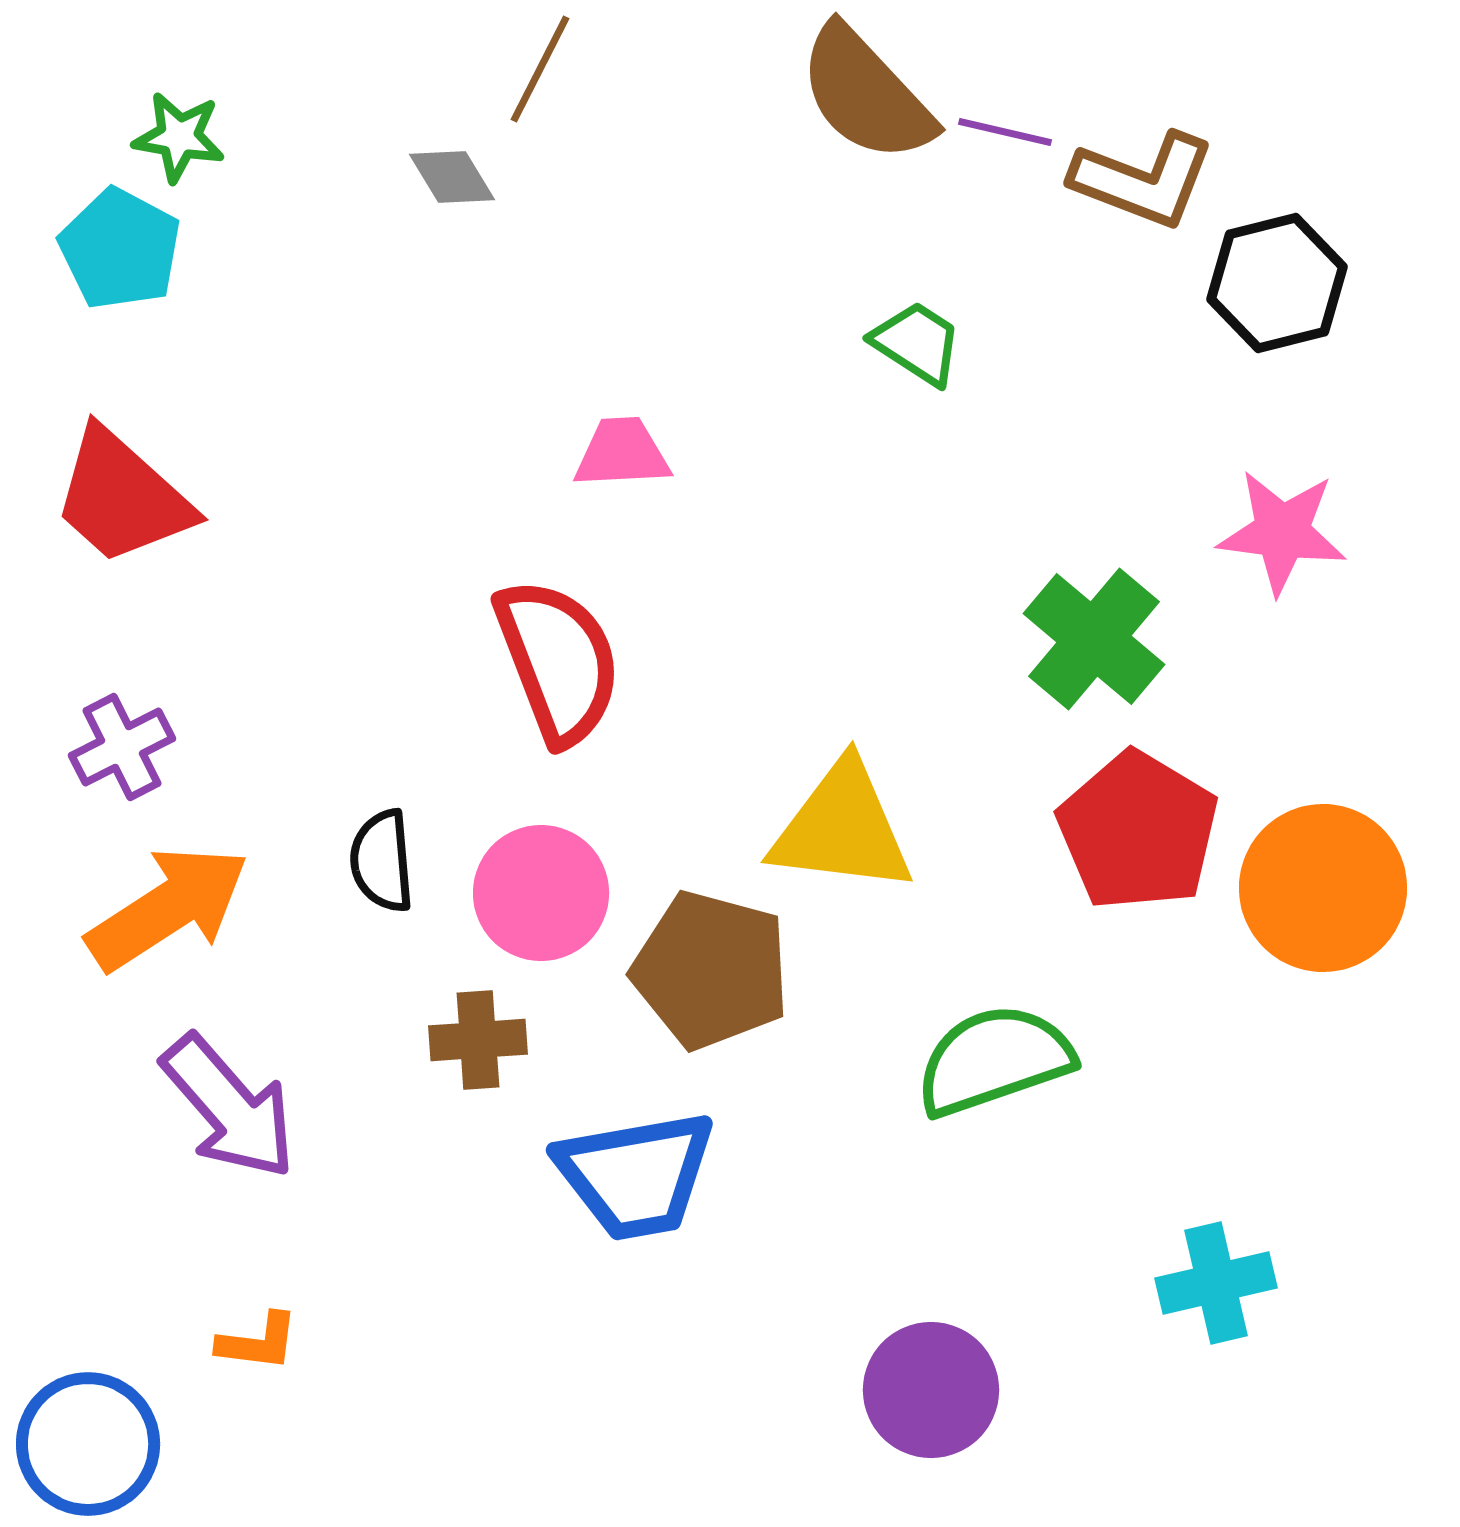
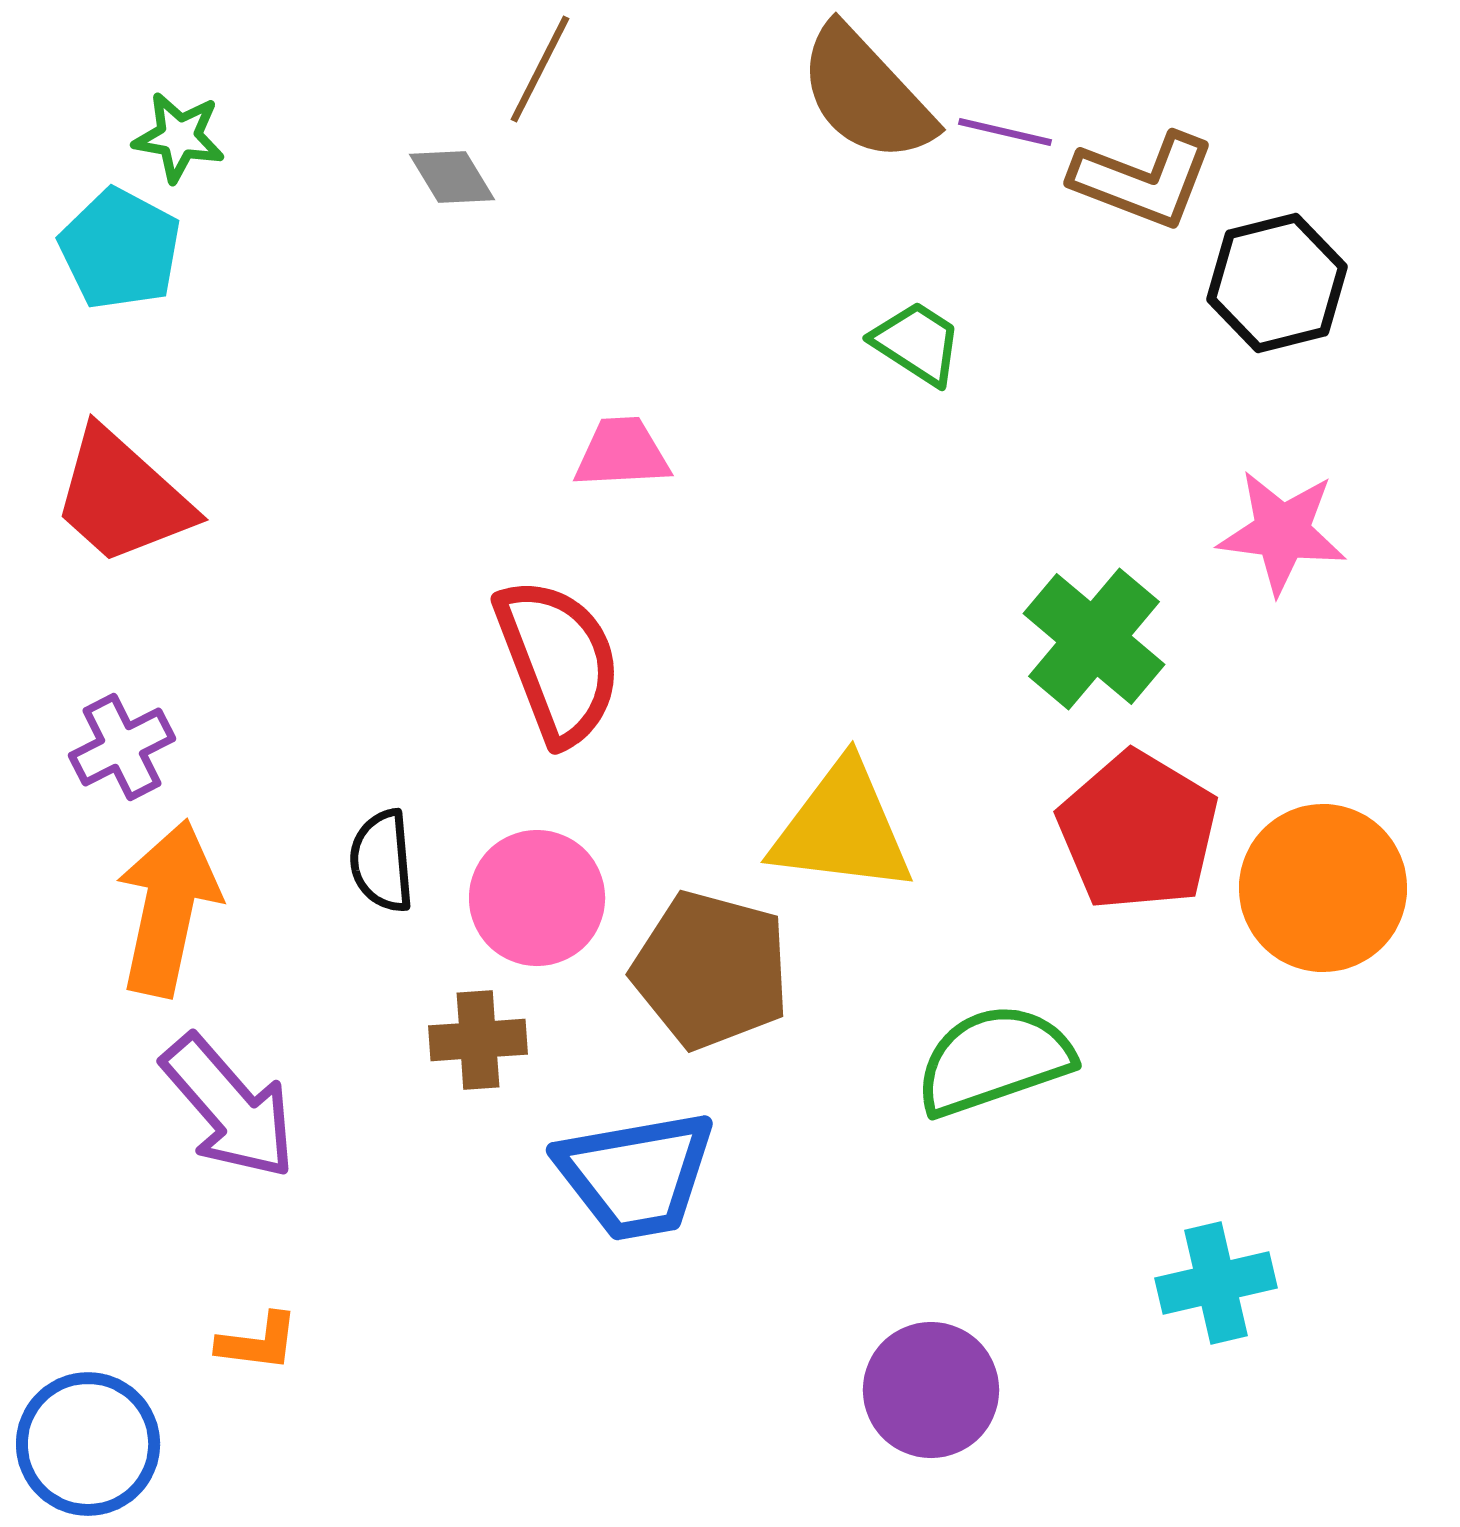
pink circle: moved 4 px left, 5 px down
orange arrow: rotated 45 degrees counterclockwise
